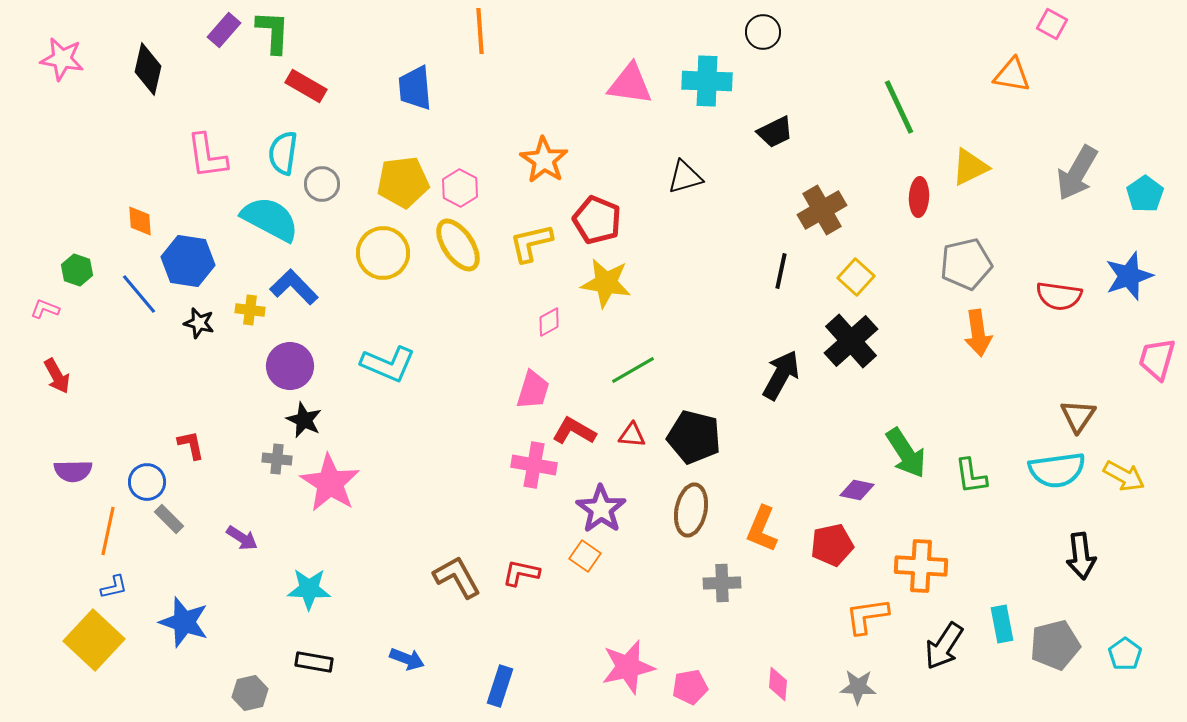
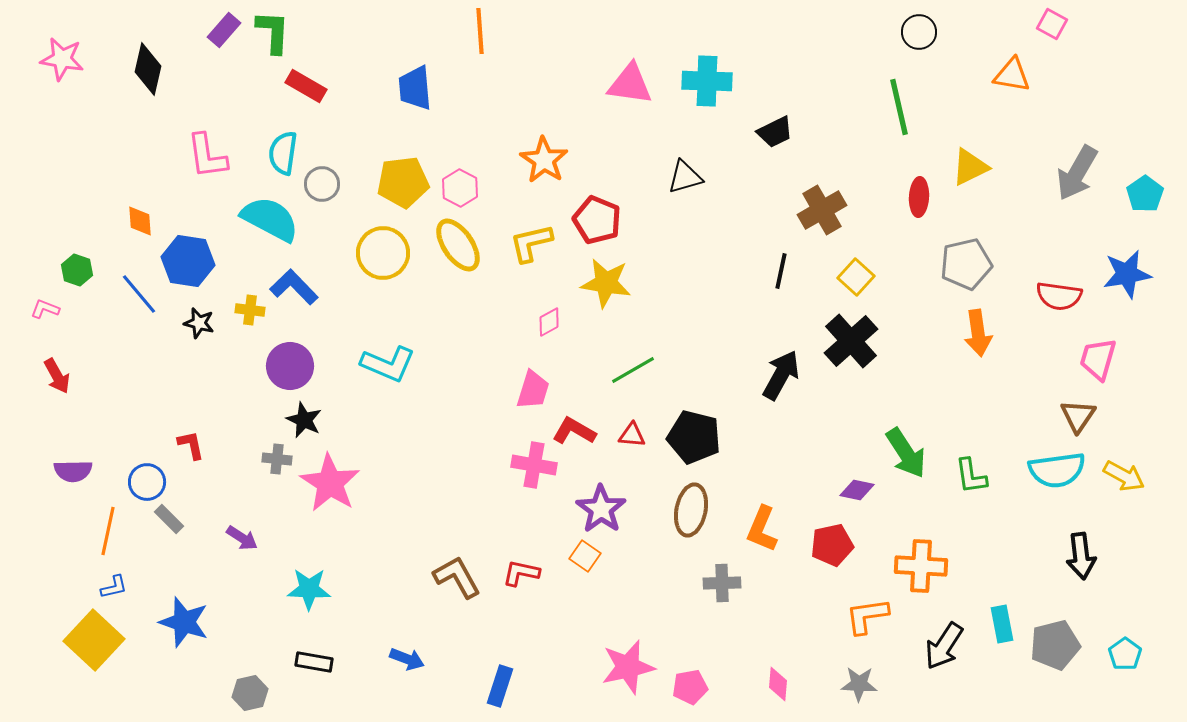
black circle at (763, 32): moved 156 px right
green line at (899, 107): rotated 12 degrees clockwise
blue star at (1129, 276): moved 2 px left, 2 px up; rotated 9 degrees clockwise
pink trapezoid at (1157, 359): moved 59 px left
gray star at (858, 687): moved 1 px right, 3 px up
